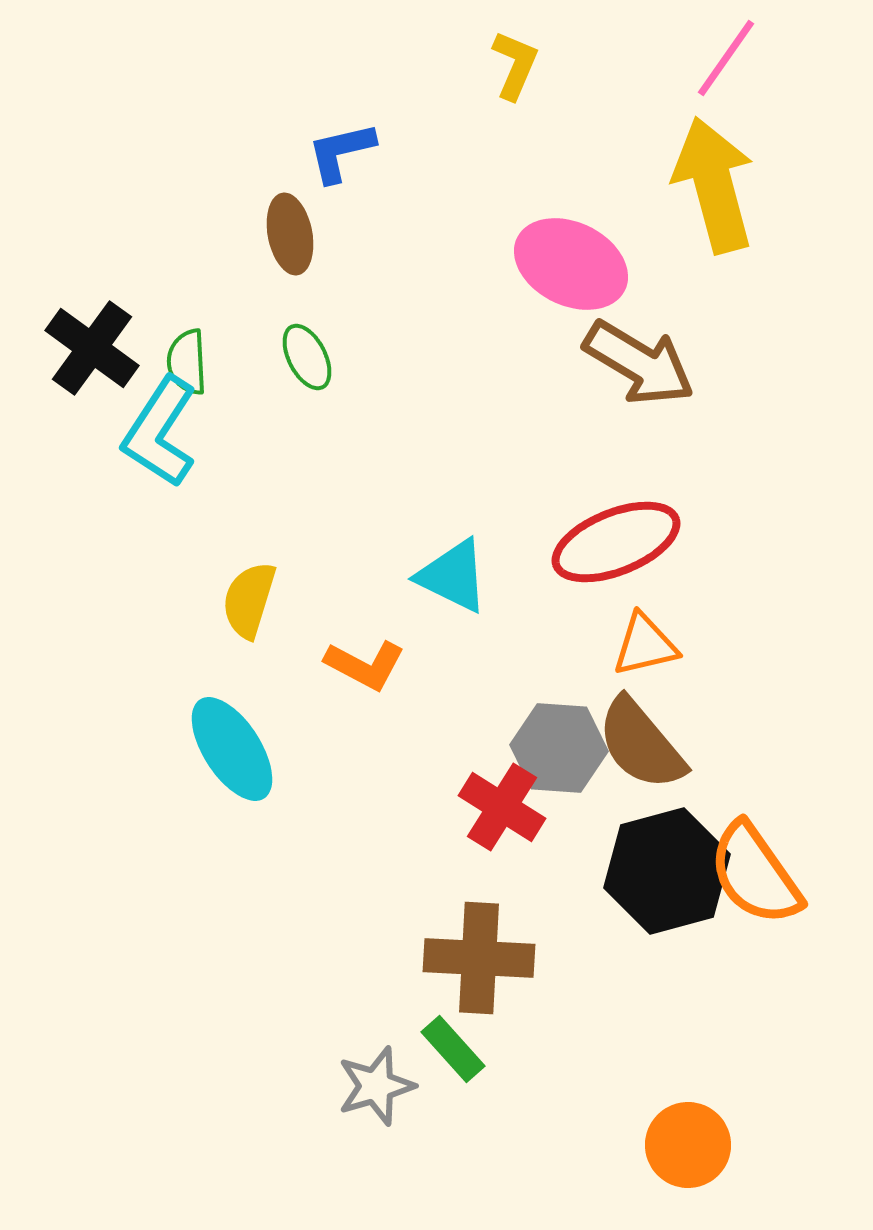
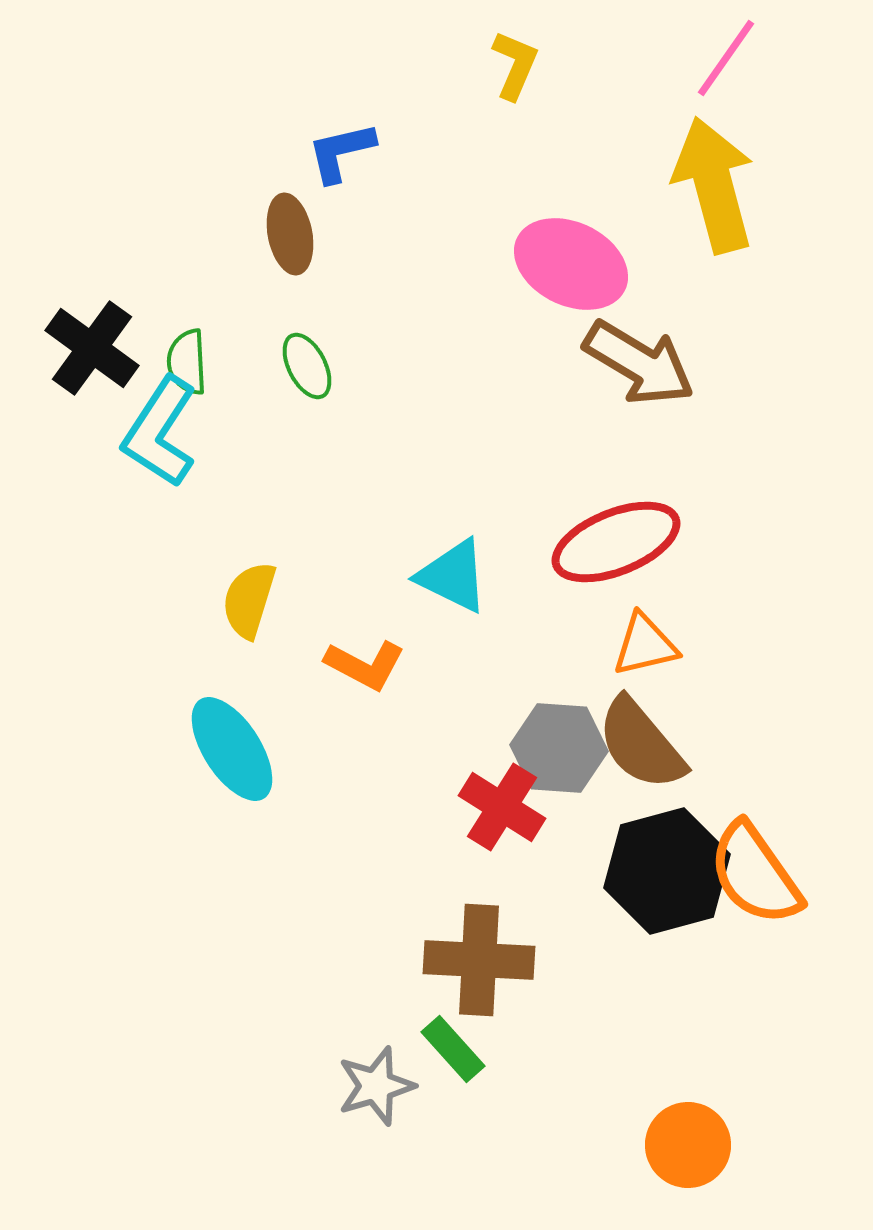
green ellipse: moved 9 px down
brown cross: moved 2 px down
